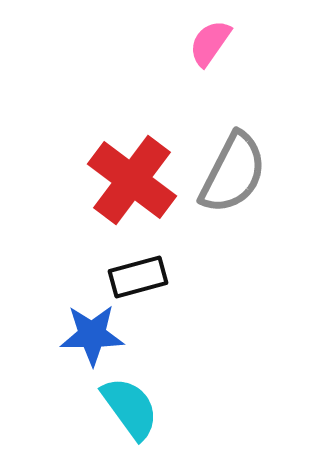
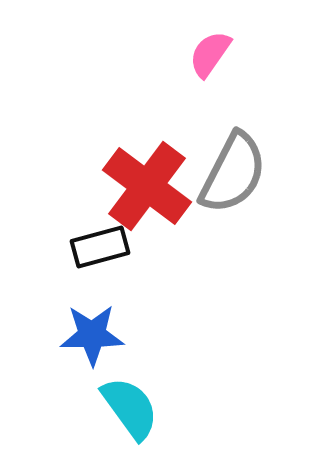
pink semicircle: moved 11 px down
red cross: moved 15 px right, 6 px down
black rectangle: moved 38 px left, 30 px up
